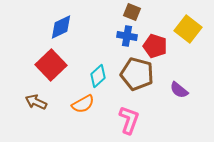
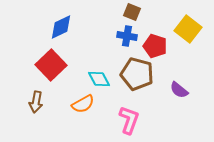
cyan diamond: moved 1 px right, 3 px down; rotated 75 degrees counterclockwise
brown arrow: rotated 105 degrees counterclockwise
